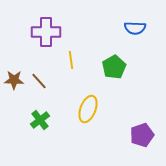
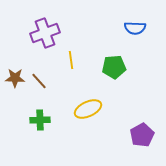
purple cross: moved 1 px left, 1 px down; rotated 20 degrees counterclockwise
green pentagon: rotated 25 degrees clockwise
brown star: moved 1 px right, 2 px up
yellow ellipse: rotated 44 degrees clockwise
green cross: rotated 36 degrees clockwise
purple pentagon: rotated 10 degrees counterclockwise
